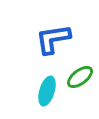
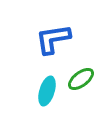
green ellipse: moved 1 px right, 2 px down
